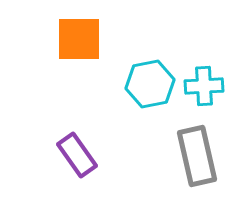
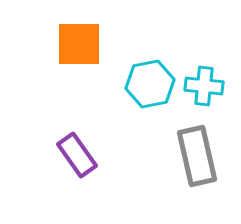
orange square: moved 5 px down
cyan cross: rotated 9 degrees clockwise
